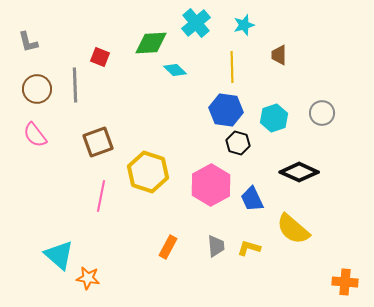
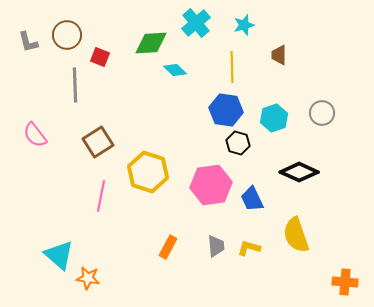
brown circle: moved 30 px right, 54 px up
brown square: rotated 12 degrees counterclockwise
pink hexagon: rotated 21 degrees clockwise
yellow semicircle: moved 3 px right, 6 px down; rotated 30 degrees clockwise
